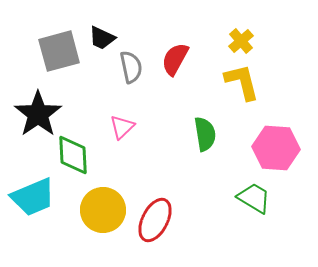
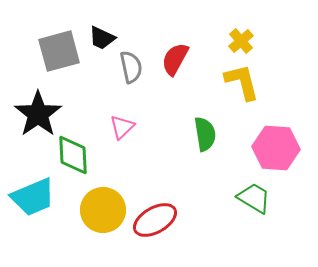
red ellipse: rotated 33 degrees clockwise
